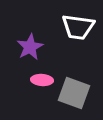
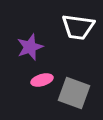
purple star: rotated 8 degrees clockwise
pink ellipse: rotated 20 degrees counterclockwise
